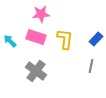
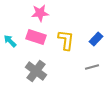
pink star: moved 1 px left, 1 px up
yellow L-shape: moved 1 px right, 1 px down
gray line: moved 1 px right, 1 px down; rotated 64 degrees clockwise
